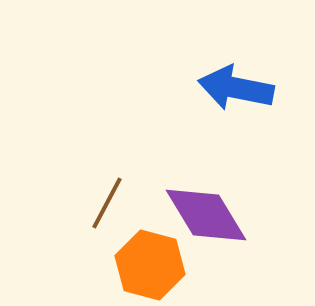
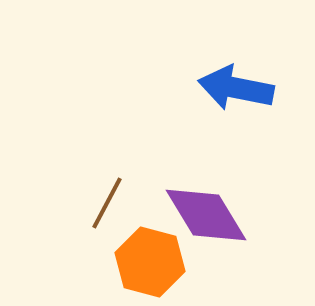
orange hexagon: moved 3 px up
